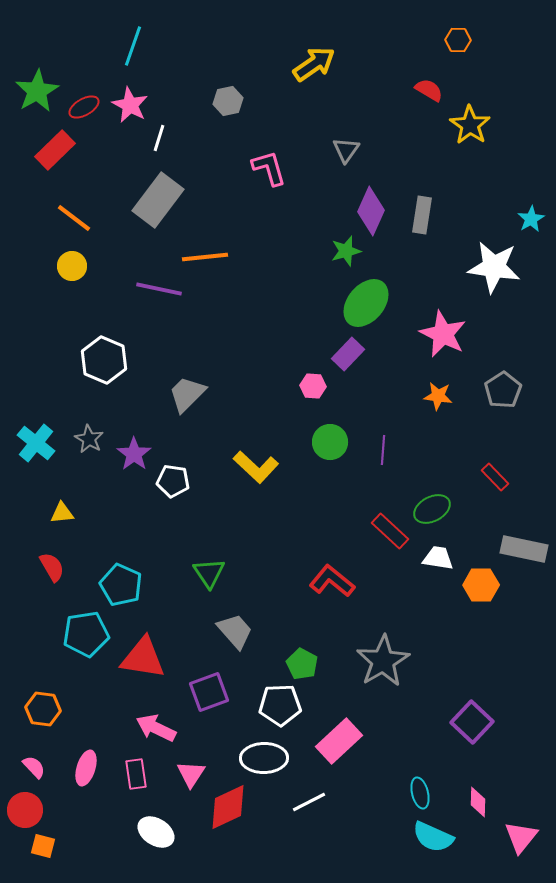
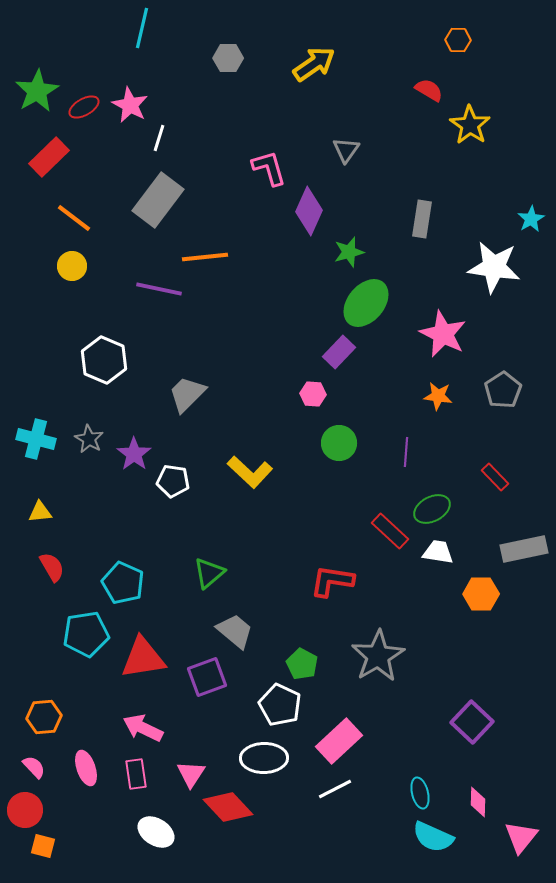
cyan line at (133, 46): moved 9 px right, 18 px up; rotated 6 degrees counterclockwise
gray hexagon at (228, 101): moved 43 px up; rotated 12 degrees clockwise
red rectangle at (55, 150): moved 6 px left, 7 px down
purple diamond at (371, 211): moved 62 px left
gray rectangle at (422, 215): moved 4 px down
green star at (346, 251): moved 3 px right, 1 px down
purple rectangle at (348, 354): moved 9 px left, 2 px up
pink hexagon at (313, 386): moved 8 px down
green circle at (330, 442): moved 9 px right, 1 px down
cyan cross at (36, 443): moved 4 px up; rotated 24 degrees counterclockwise
purple line at (383, 450): moved 23 px right, 2 px down
yellow L-shape at (256, 467): moved 6 px left, 5 px down
yellow triangle at (62, 513): moved 22 px left, 1 px up
gray rectangle at (524, 549): rotated 24 degrees counterclockwise
white trapezoid at (438, 558): moved 6 px up
green triangle at (209, 573): rotated 24 degrees clockwise
red L-shape at (332, 581): rotated 30 degrees counterclockwise
cyan pentagon at (121, 585): moved 2 px right, 2 px up
orange hexagon at (481, 585): moved 9 px down
gray trapezoid at (235, 631): rotated 9 degrees counterclockwise
red triangle at (143, 658): rotated 18 degrees counterclockwise
gray star at (383, 661): moved 5 px left, 5 px up
purple square at (209, 692): moved 2 px left, 15 px up
white pentagon at (280, 705): rotated 27 degrees clockwise
orange hexagon at (43, 709): moved 1 px right, 8 px down; rotated 12 degrees counterclockwise
pink arrow at (156, 728): moved 13 px left
pink ellipse at (86, 768): rotated 36 degrees counterclockwise
white line at (309, 802): moved 26 px right, 13 px up
red diamond at (228, 807): rotated 72 degrees clockwise
